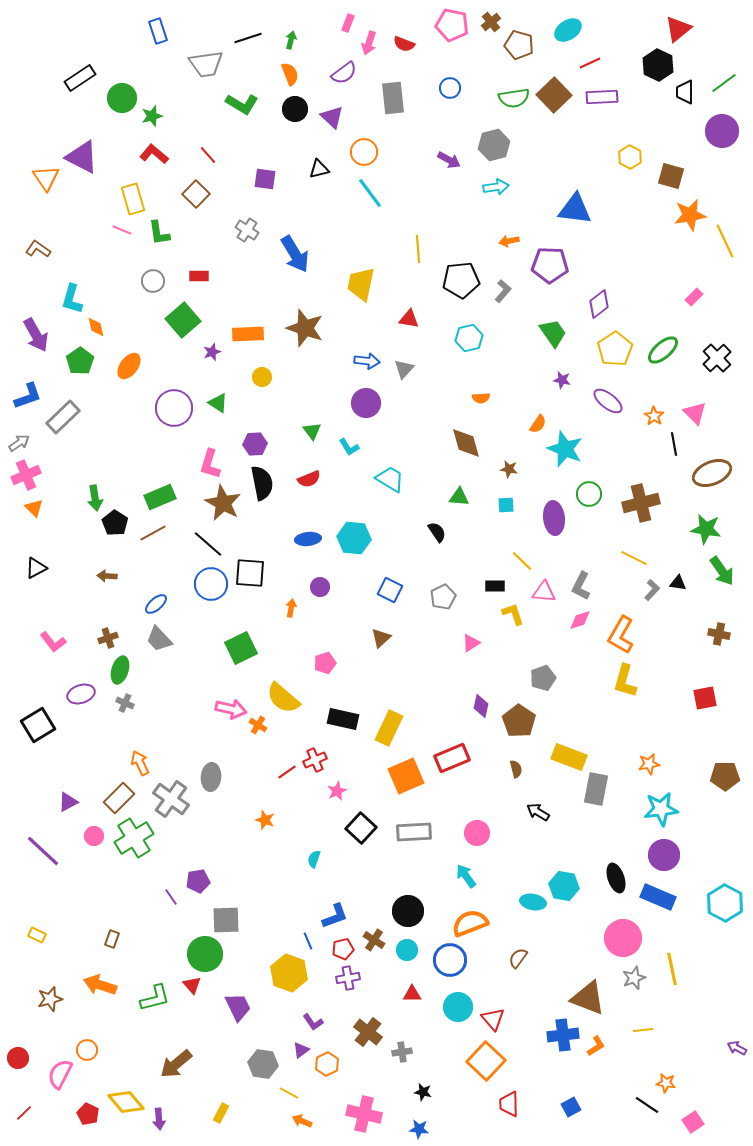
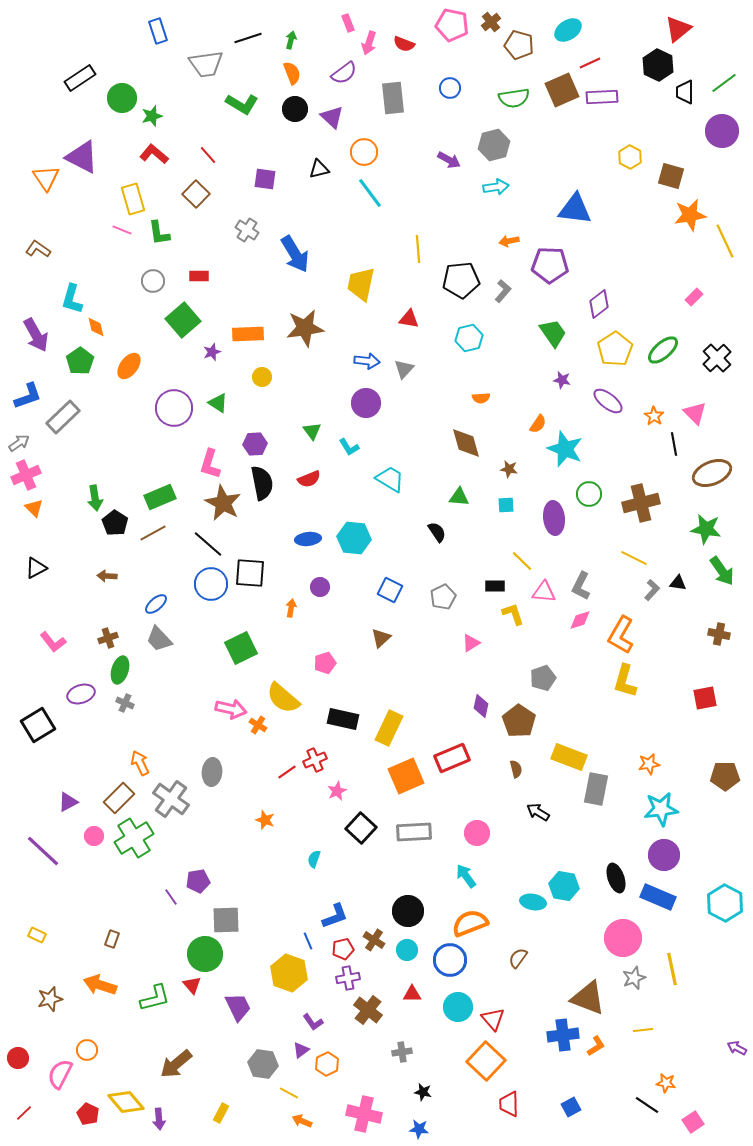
pink rectangle at (348, 23): rotated 42 degrees counterclockwise
orange semicircle at (290, 74): moved 2 px right, 1 px up
brown square at (554, 95): moved 8 px right, 5 px up; rotated 20 degrees clockwise
brown star at (305, 328): rotated 27 degrees counterclockwise
gray ellipse at (211, 777): moved 1 px right, 5 px up
brown cross at (368, 1032): moved 22 px up
